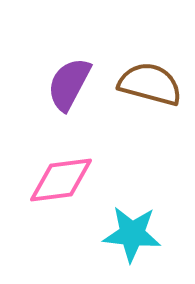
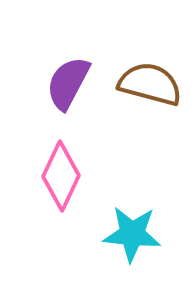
purple semicircle: moved 1 px left, 1 px up
pink diamond: moved 4 px up; rotated 58 degrees counterclockwise
